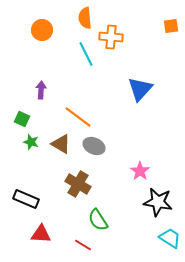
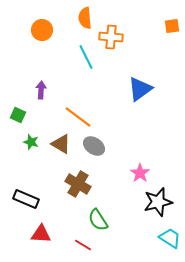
orange square: moved 1 px right
cyan line: moved 3 px down
blue triangle: rotated 12 degrees clockwise
green square: moved 4 px left, 4 px up
gray ellipse: rotated 10 degrees clockwise
pink star: moved 2 px down
black star: rotated 24 degrees counterclockwise
